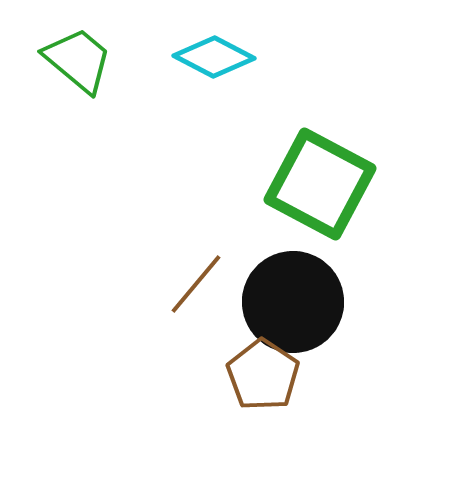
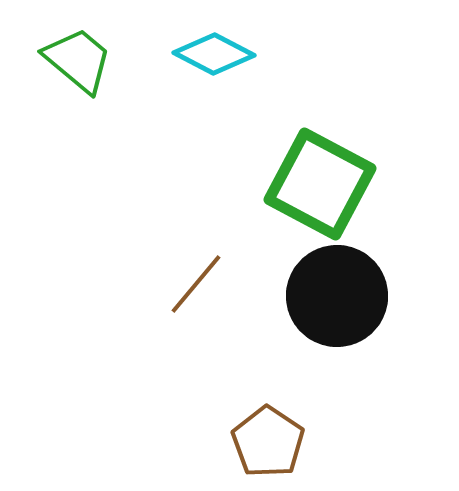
cyan diamond: moved 3 px up
black circle: moved 44 px right, 6 px up
brown pentagon: moved 5 px right, 67 px down
